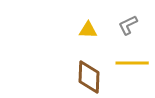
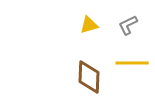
yellow triangle: moved 1 px right, 5 px up; rotated 18 degrees counterclockwise
